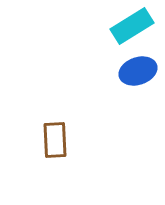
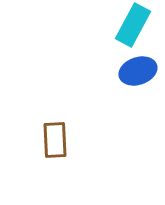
cyan rectangle: moved 1 px right, 1 px up; rotated 30 degrees counterclockwise
